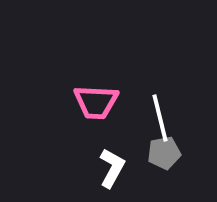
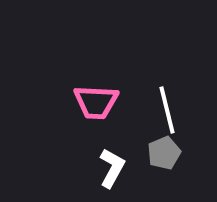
white line: moved 7 px right, 8 px up
gray pentagon: rotated 12 degrees counterclockwise
